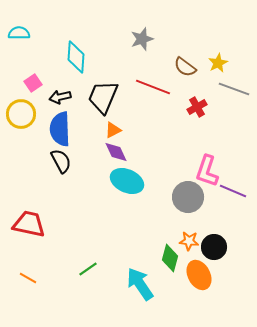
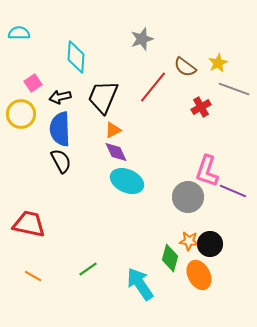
red line: rotated 72 degrees counterclockwise
red cross: moved 4 px right
black circle: moved 4 px left, 3 px up
orange line: moved 5 px right, 2 px up
